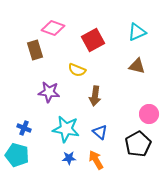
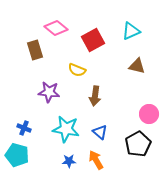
pink diamond: moved 3 px right; rotated 20 degrees clockwise
cyan triangle: moved 6 px left, 1 px up
blue star: moved 3 px down
